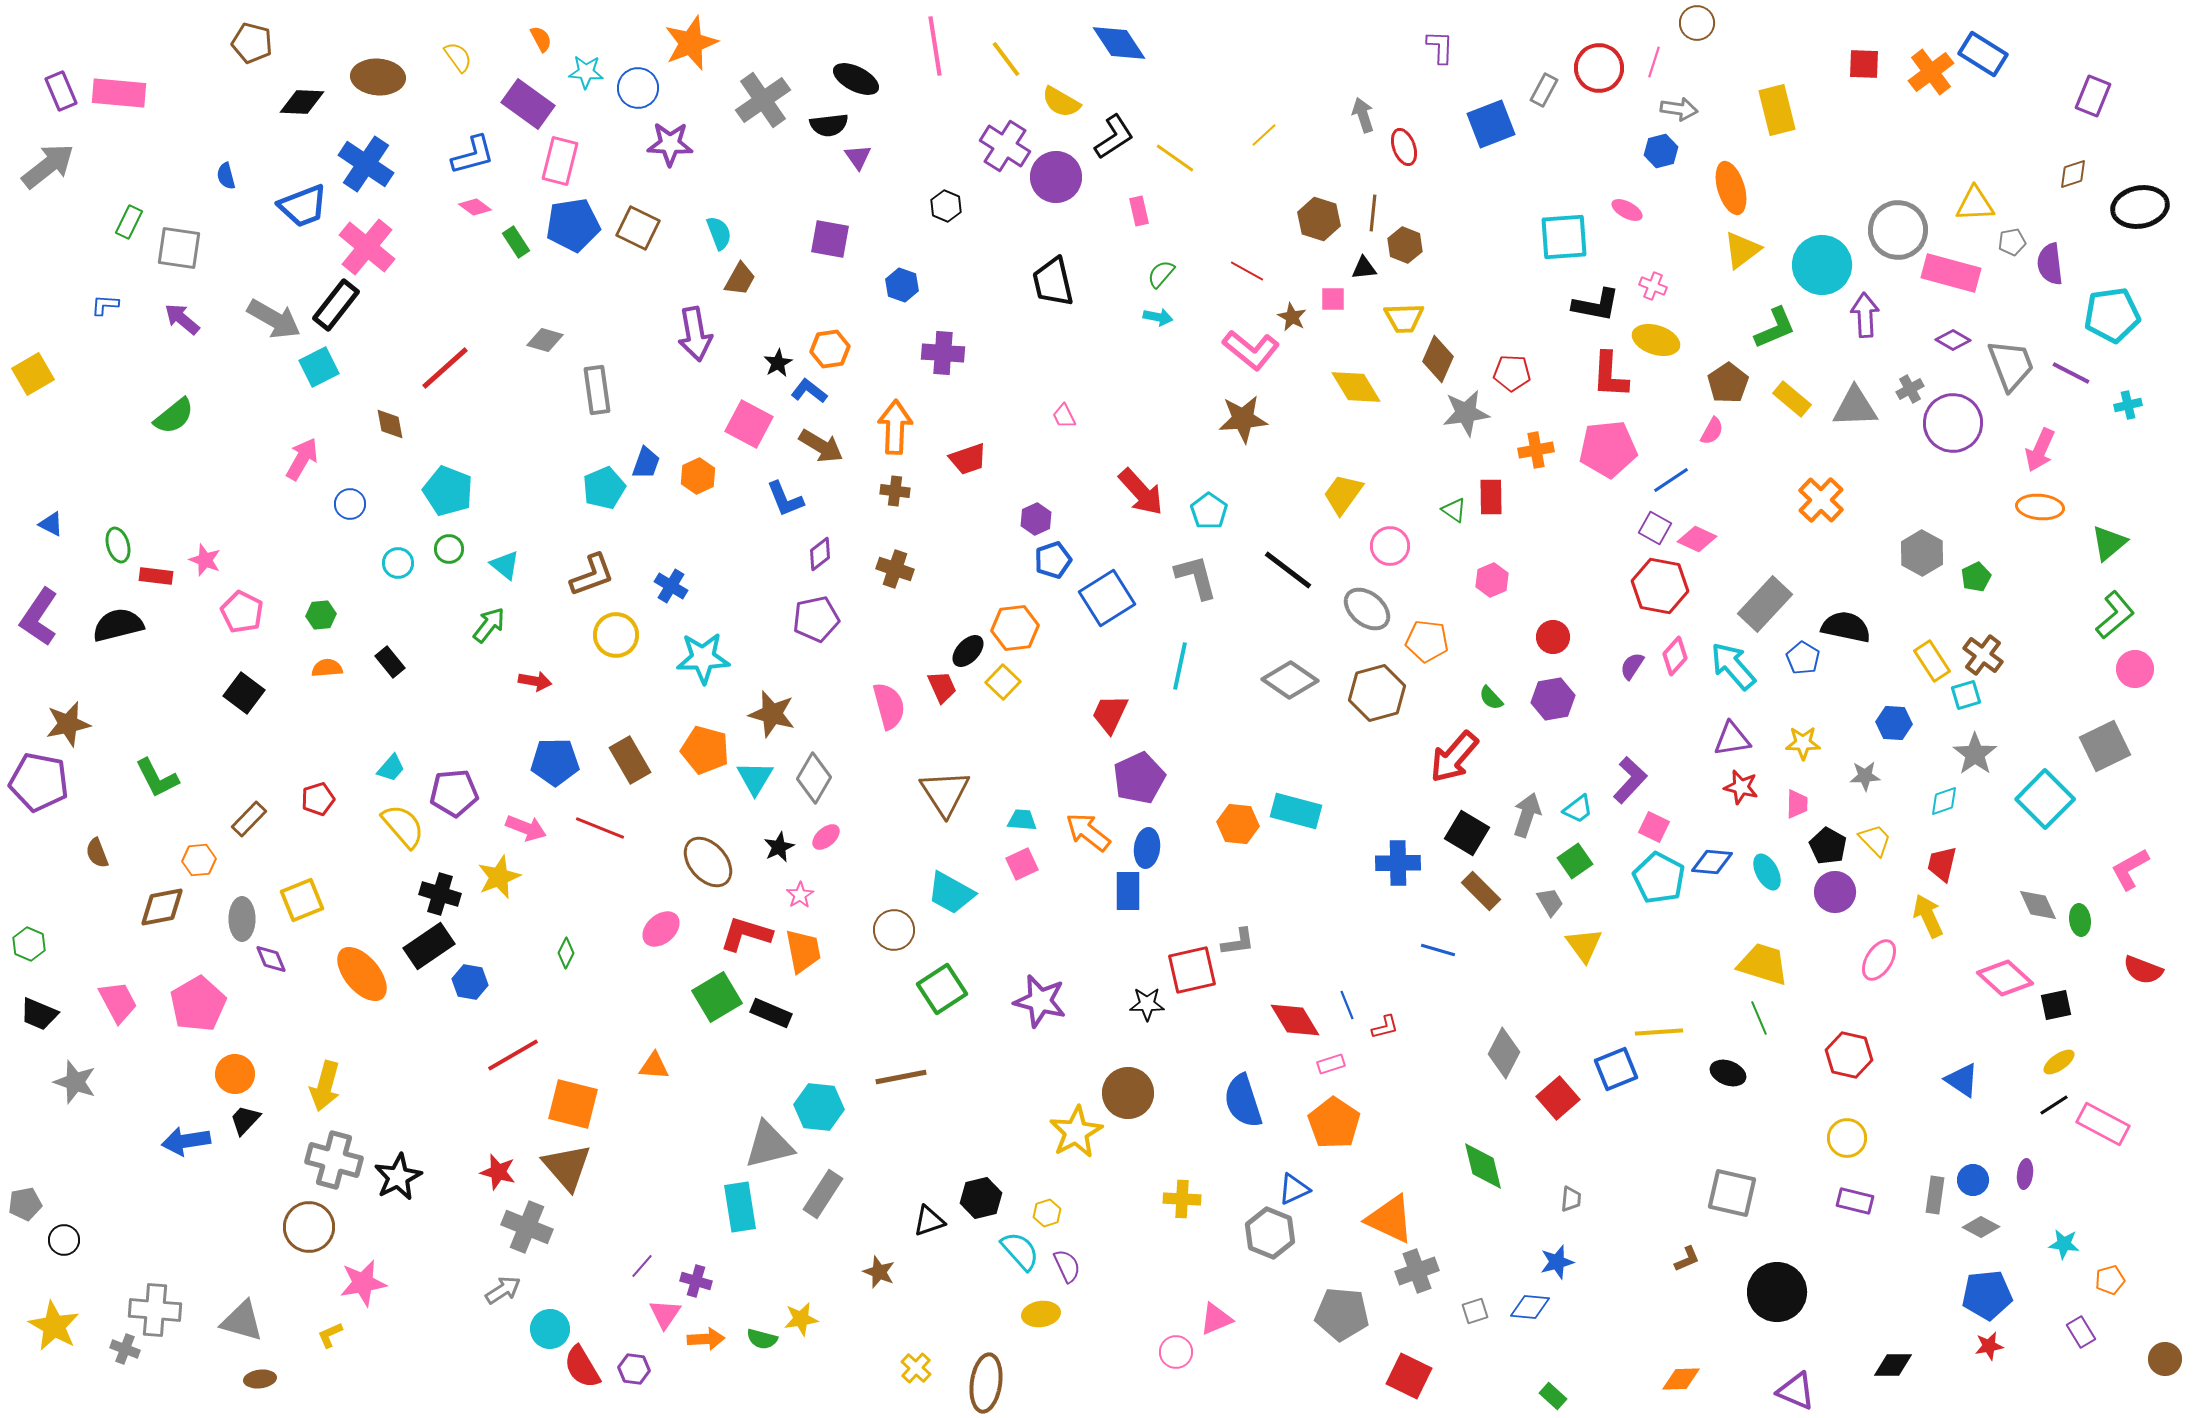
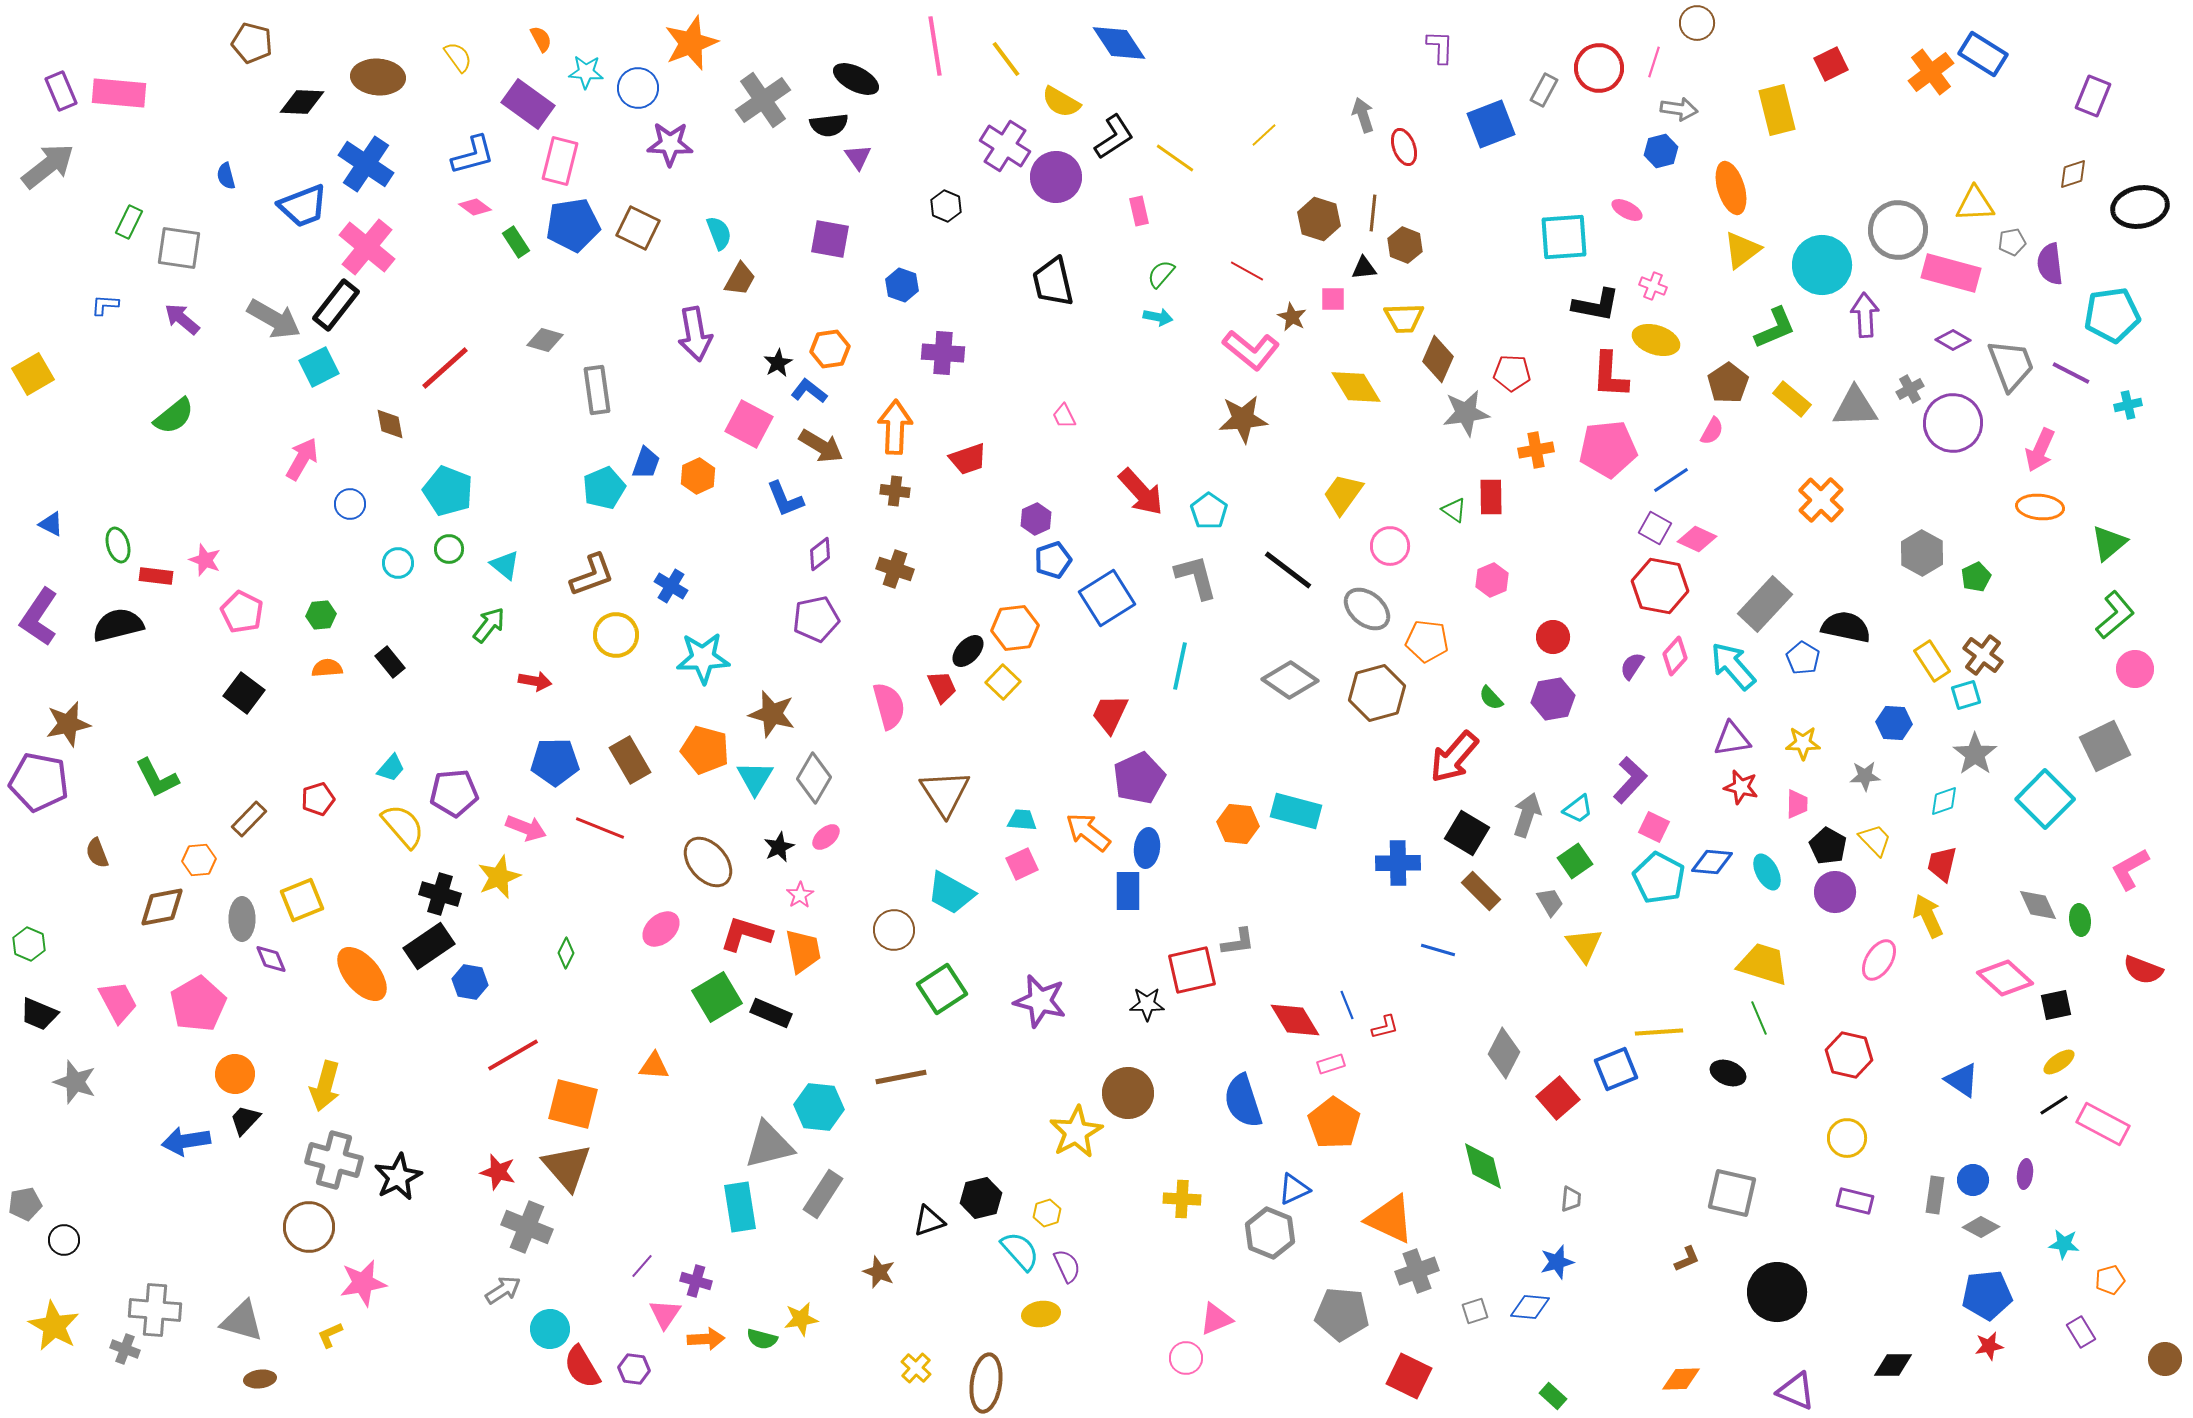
red square at (1864, 64): moved 33 px left; rotated 28 degrees counterclockwise
pink circle at (1176, 1352): moved 10 px right, 6 px down
